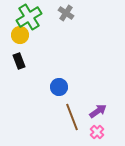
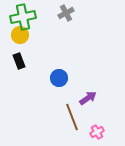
gray cross: rotated 28 degrees clockwise
green cross: moved 6 px left; rotated 20 degrees clockwise
blue circle: moved 9 px up
purple arrow: moved 10 px left, 13 px up
pink cross: rotated 16 degrees clockwise
